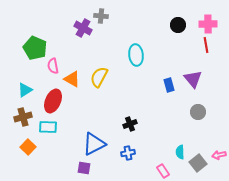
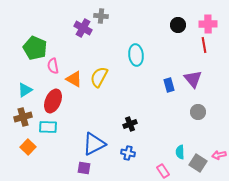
red line: moved 2 px left
orange triangle: moved 2 px right
blue cross: rotated 24 degrees clockwise
gray square: rotated 18 degrees counterclockwise
